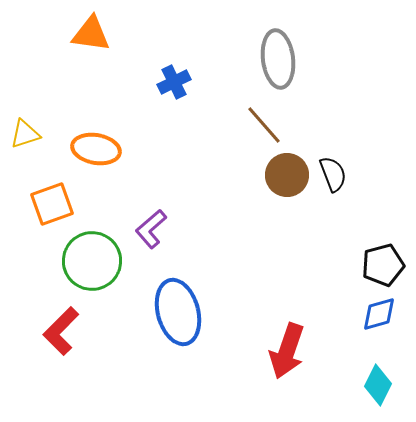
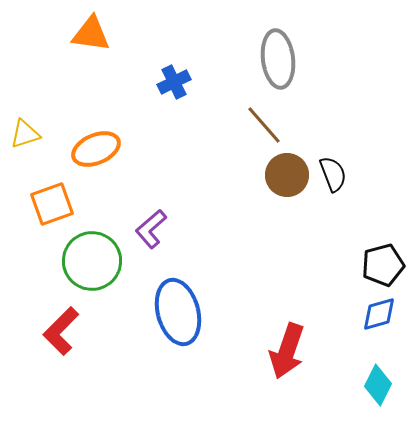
orange ellipse: rotated 33 degrees counterclockwise
